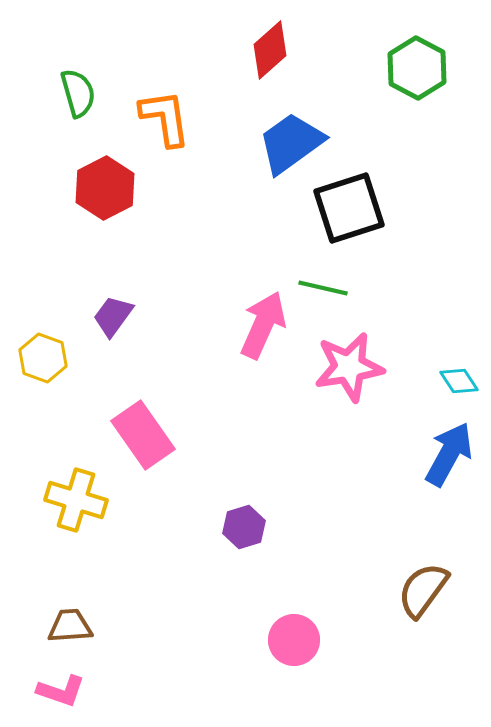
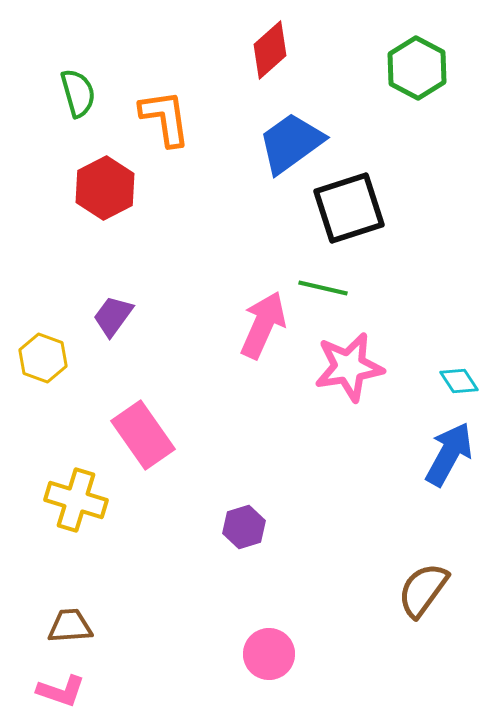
pink circle: moved 25 px left, 14 px down
